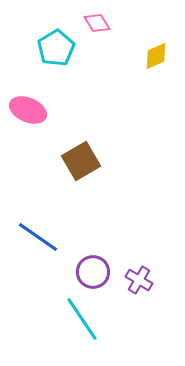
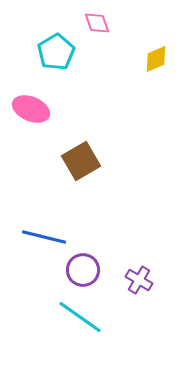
pink diamond: rotated 12 degrees clockwise
cyan pentagon: moved 4 px down
yellow diamond: moved 3 px down
pink ellipse: moved 3 px right, 1 px up
blue line: moved 6 px right; rotated 21 degrees counterclockwise
purple circle: moved 10 px left, 2 px up
cyan line: moved 2 px left, 2 px up; rotated 21 degrees counterclockwise
